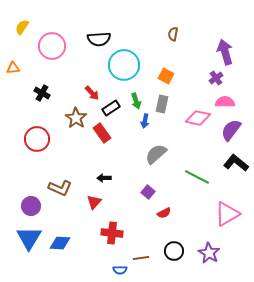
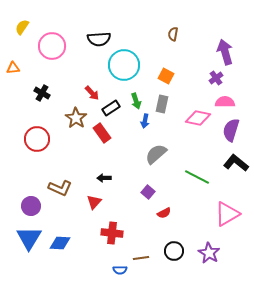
purple semicircle: rotated 20 degrees counterclockwise
